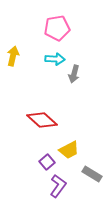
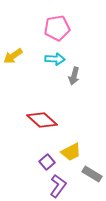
yellow arrow: rotated 138 degrees counterclockwise
gray arrow: moved 2 px down
yellow trapezoid: moved 2 px right, 2 px down
